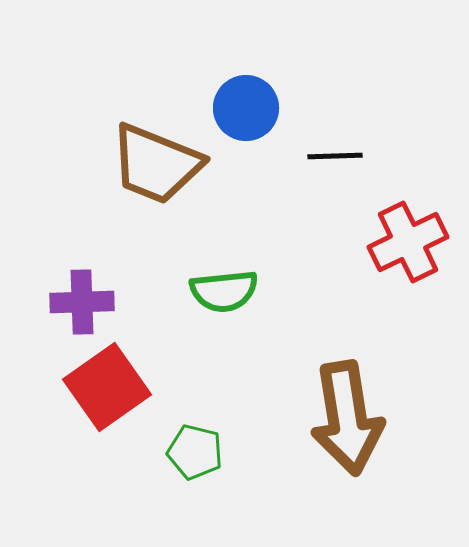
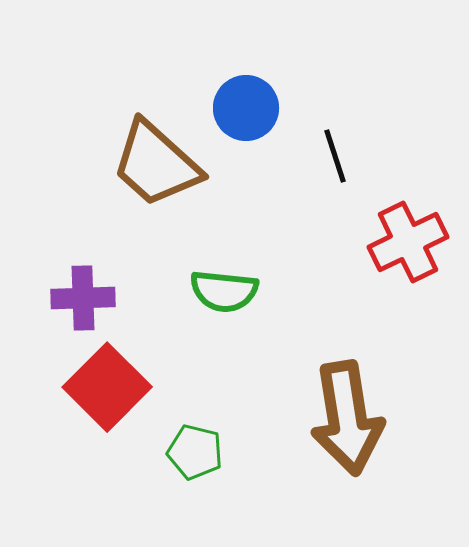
black line: rotated 74 degrees clockwise
brown trapezoid: rotated 20 degrees clockwise
green semicircle: rotated 12 degrees clockwise
purple cross: moved 1 px right, 4 px up
red square: rotated 10 degrees counterclockwise
